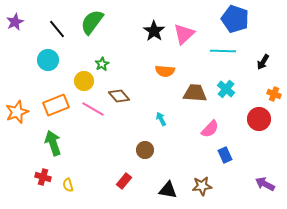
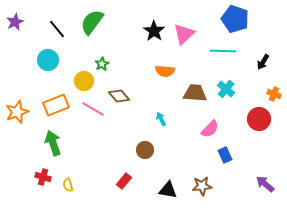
purple arrow: rotated 12 degrees clockwise
